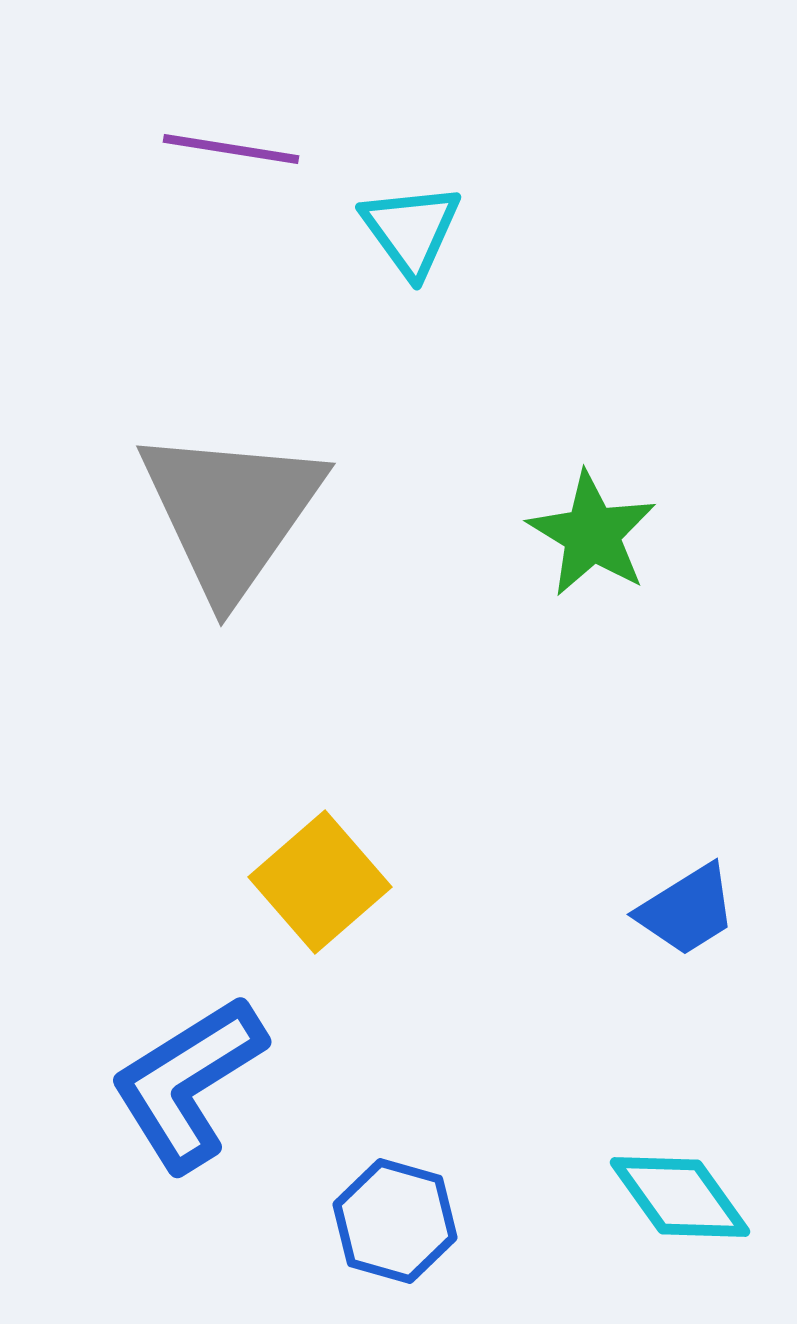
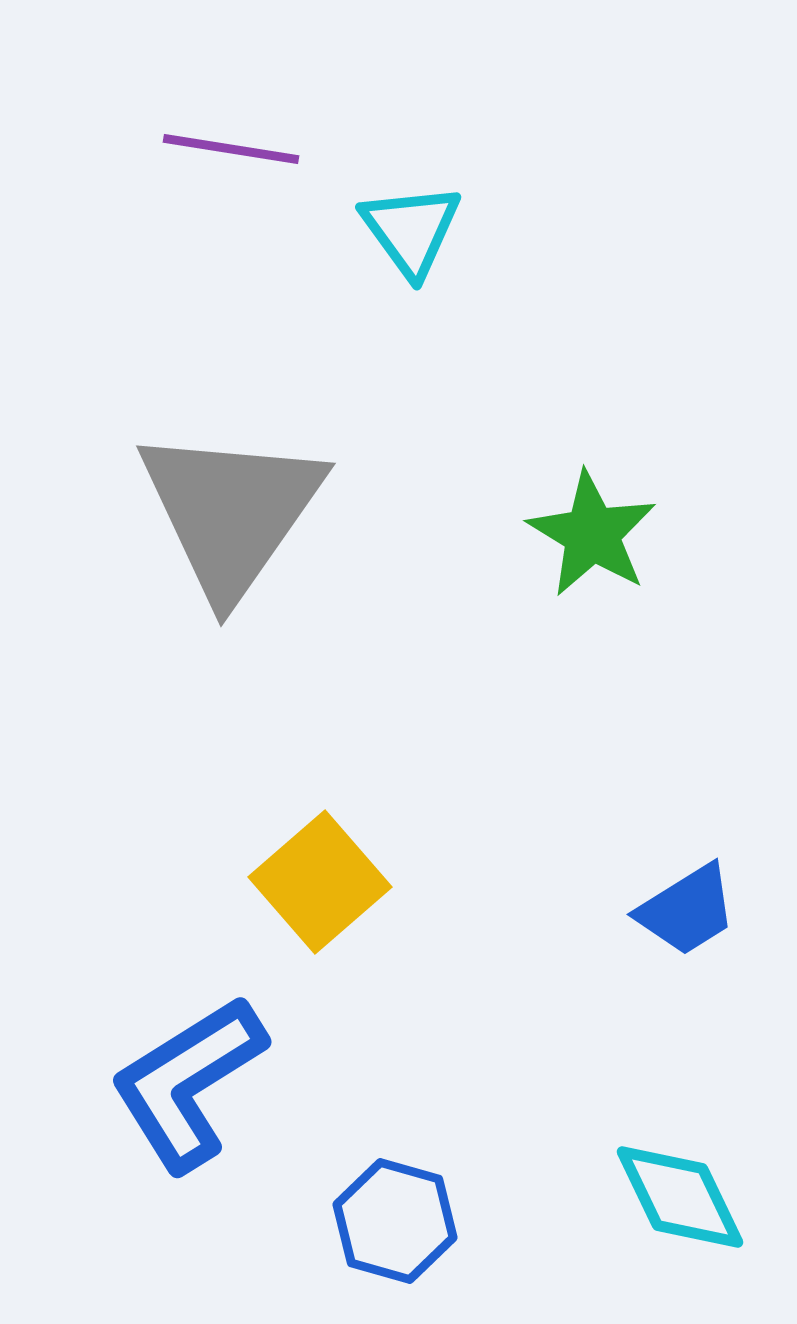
cyan diamond: rotated 10 degrees clockwise
